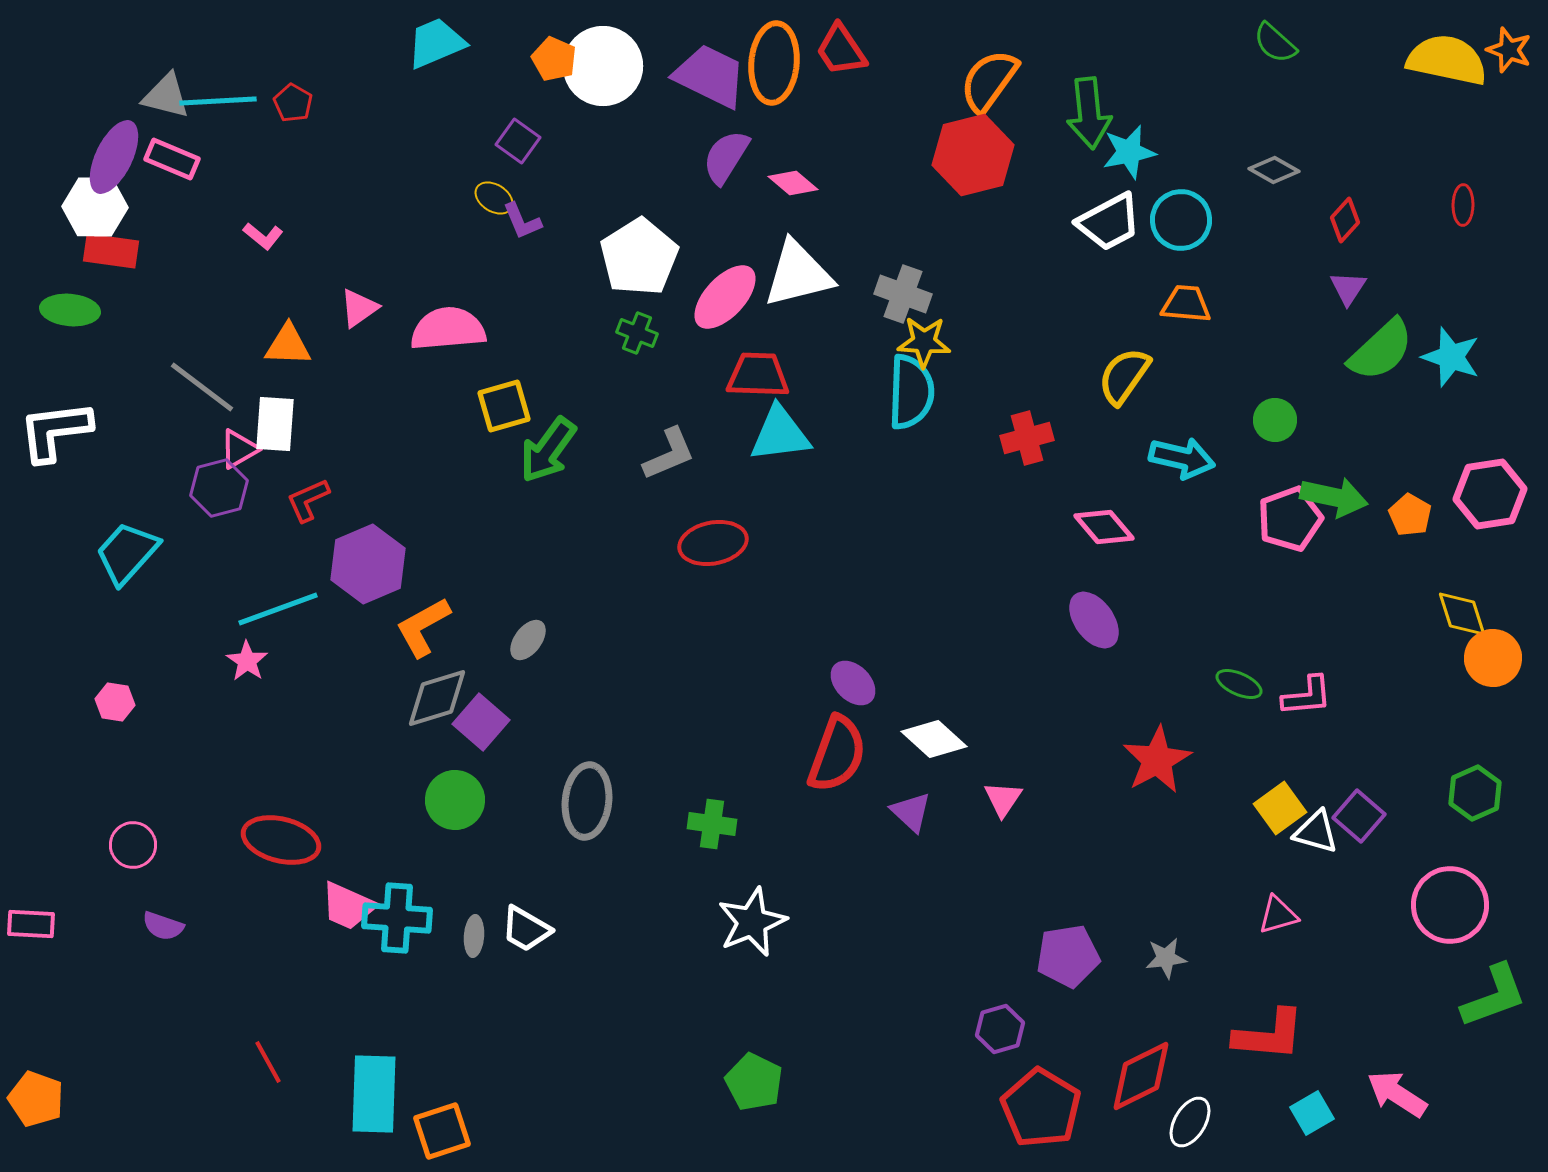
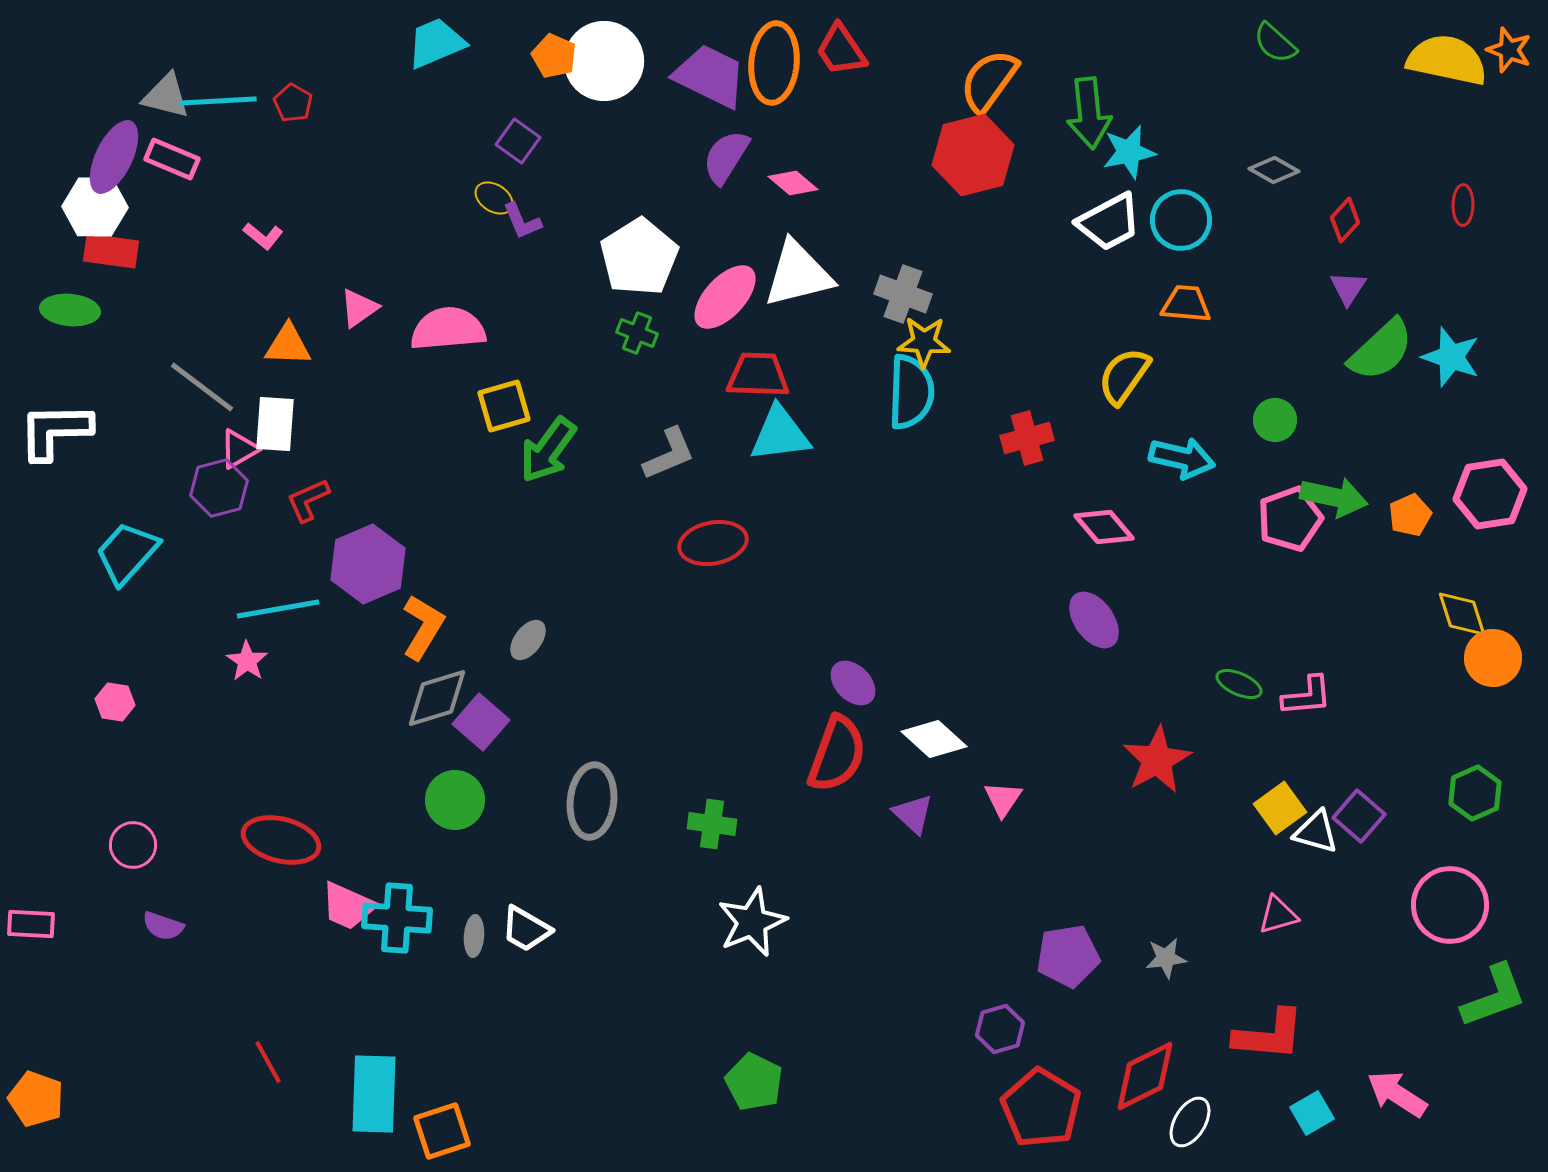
orange pentagon at (554, 59): moved 3 px up
white circle at (603, 66): moved 1 px right, 5 px up
white L-shape at (55, 431): rotated 6 degrees clockwise
orange pentagon at (1410, 515): rotated 18 degrees clockwise
cyan line at (278, 609): rotated 10 degrees clockwise
orange L-shape at (423, 627): rotated 150 degrees clockwise
gray ellipse at (587, 801): moved 5 px right
purple triangle at (911, 812): moved 2 px right, 2 px down
red diamond at (1141, 1076): moved 4 px right
